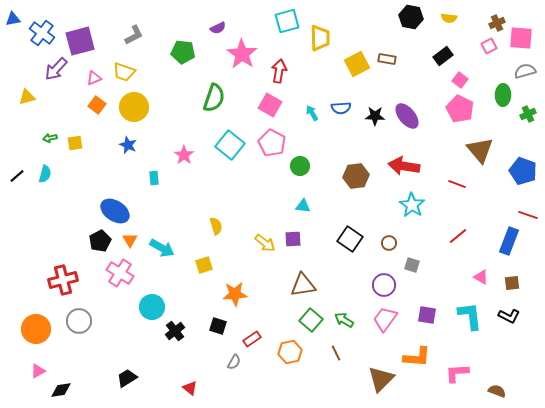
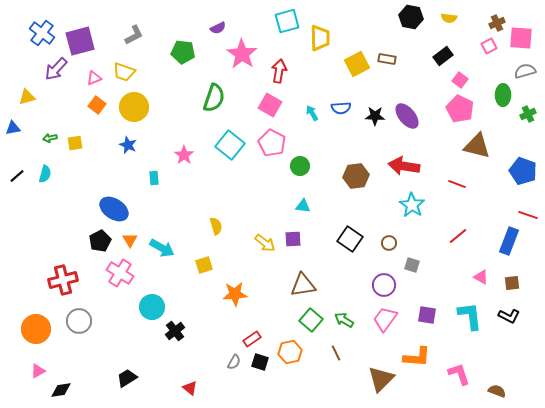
blue triangle at (13, 19): moved 109 px down
brown triangle at (480, 150): moved 3 px left, 4 px up; rotated 36 degrees counterclockwise
blue ellipse at (115, 211): moved 1 px left, 2 px up
black square at (218, 326): moved 42 px right, 36 px down
pink L-shape at (457, 373): moved 2 px right, 1 px down; rotated 75 degrees clockwise
